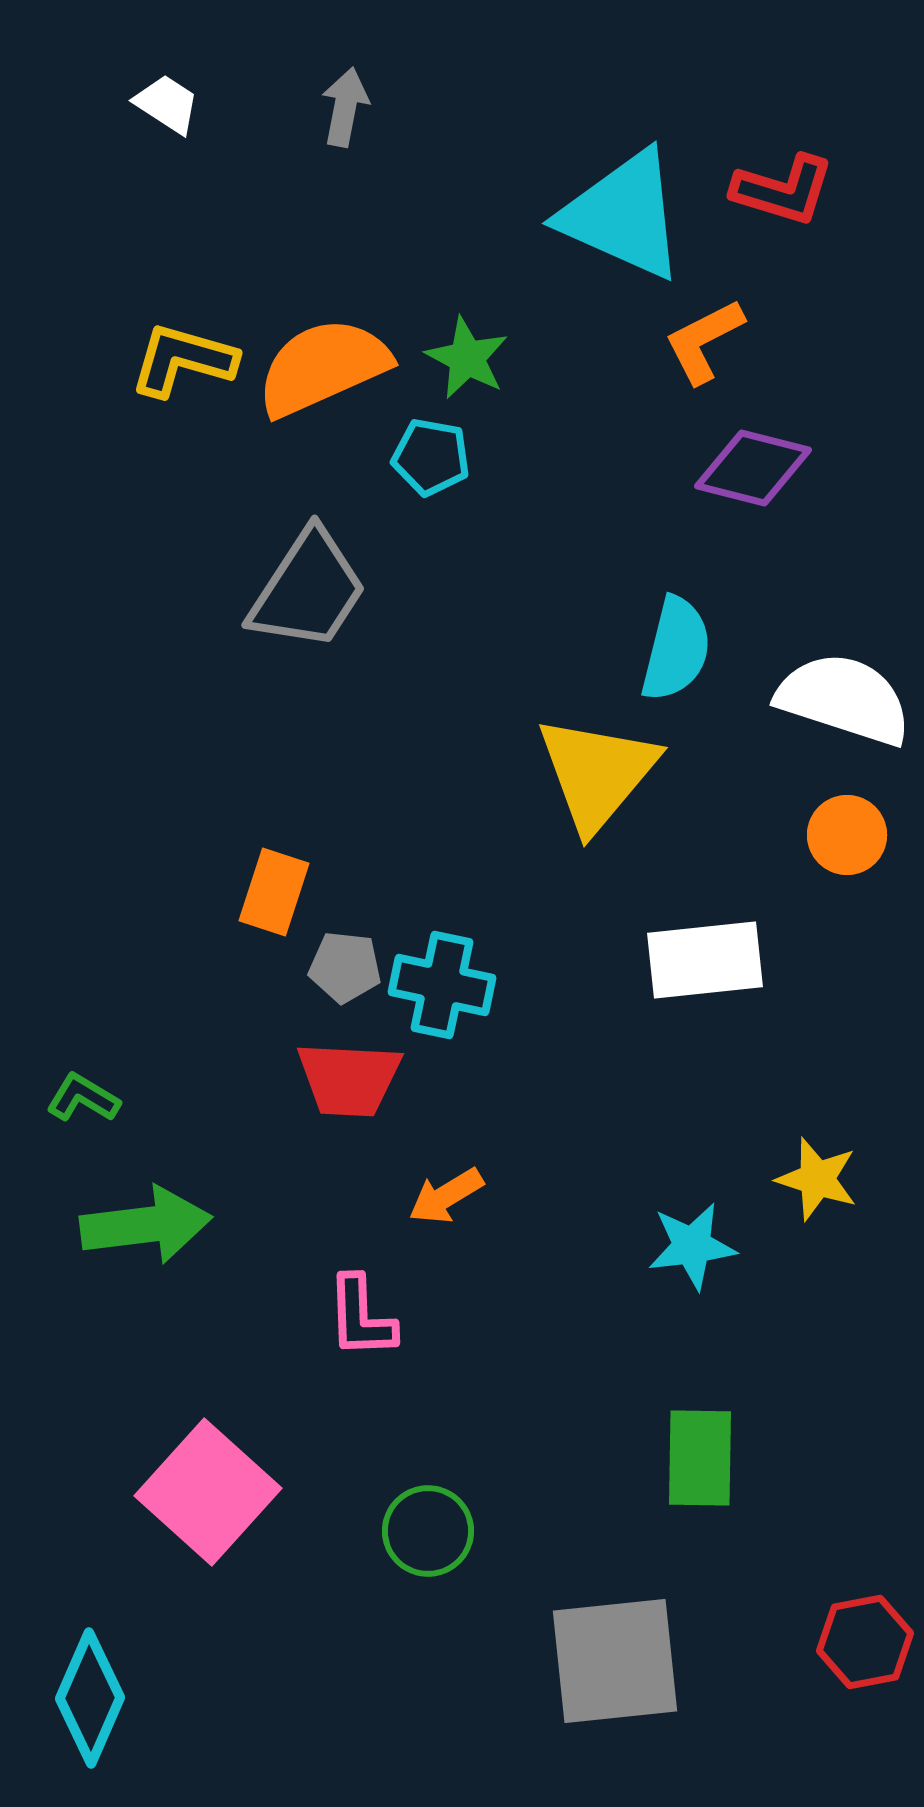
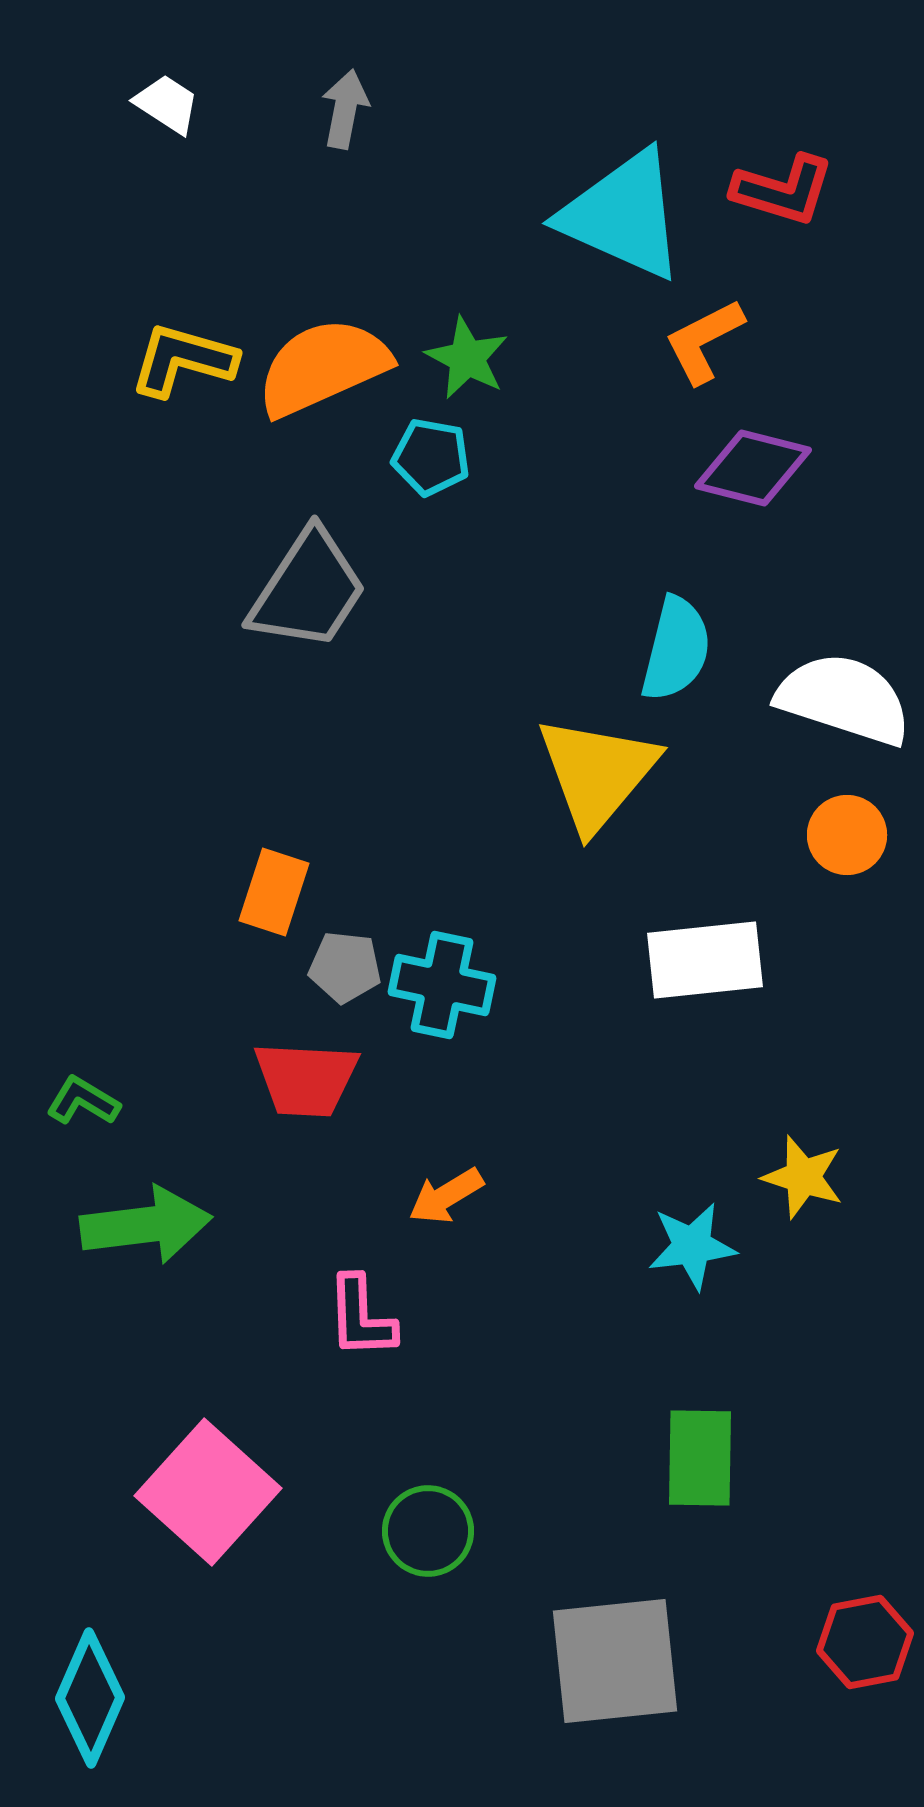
gray arrow: moved 2 px down
red trapezoid: moved 43 px left
green L-shape: moved 3 px down
yellow star: moved 14 px left, 2 px up
